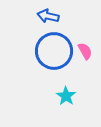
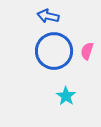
pink semicircle: moved 2 px right; rotated 132 degrees counterclockwise
